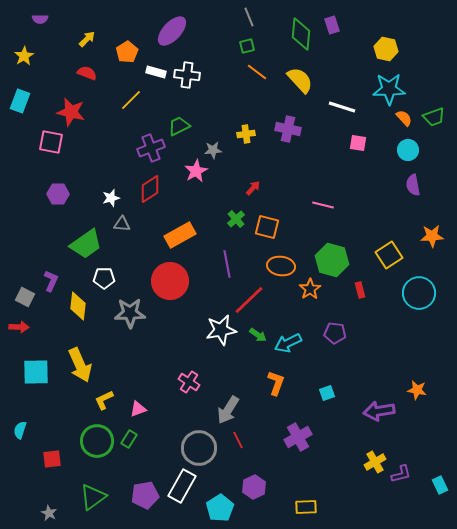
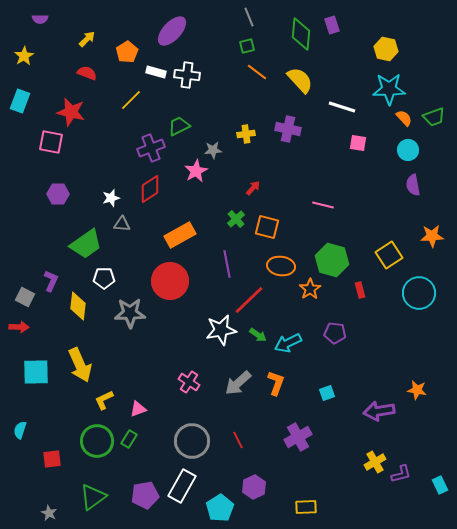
gray arrow at (228, 410): moved 10 px right, 27 px up; rotated 16 degrees clockwise
gray circle at (199, 448): moved 7 px left, 7 px up
